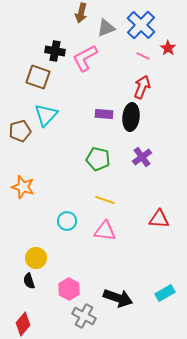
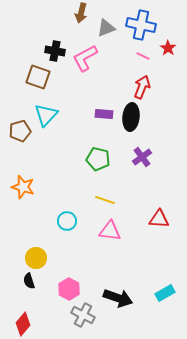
blue cross: rotated 32 degrees counterclockwise
pink triangle: moved 5 px right
gray cross: moved 1 px left, 1 px up
